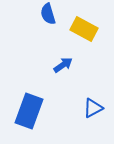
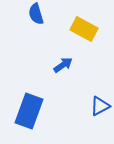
blue semicircle: moved 12 px left
blue triangle: moved 7 px right, 2 px up
